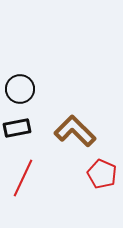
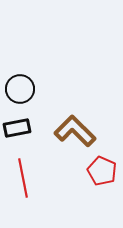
red pentagon: moved 3 px up
red line: rotated 36 degrees counterclockwise
